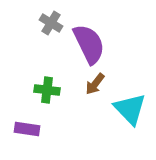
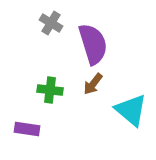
purple semicircle: moved 4 px right; rotated 9 degrees clockwise
brown arrow: moved 2 px left
green cross: moved 3 px right
cyan triangle: moved 1 px right, 1 px down; rotated 6 degrees counterclockwise
